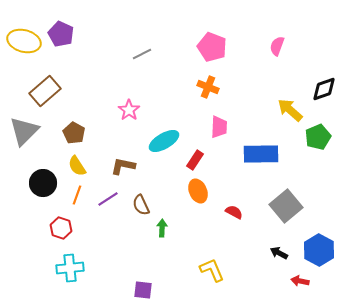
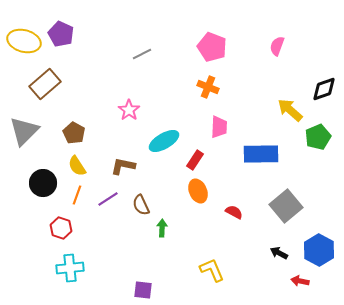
brown rectangle: moved 7 px up
